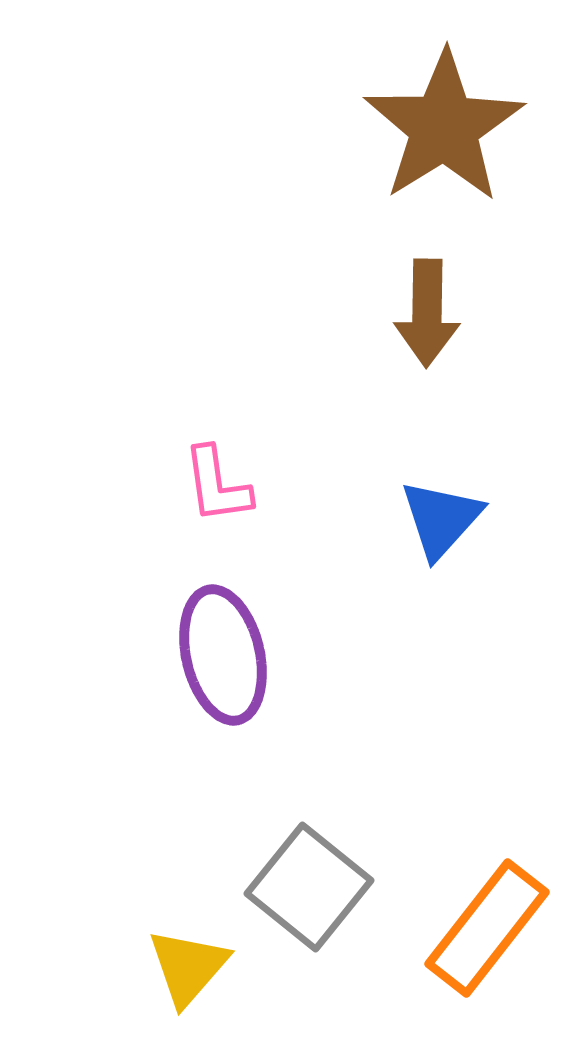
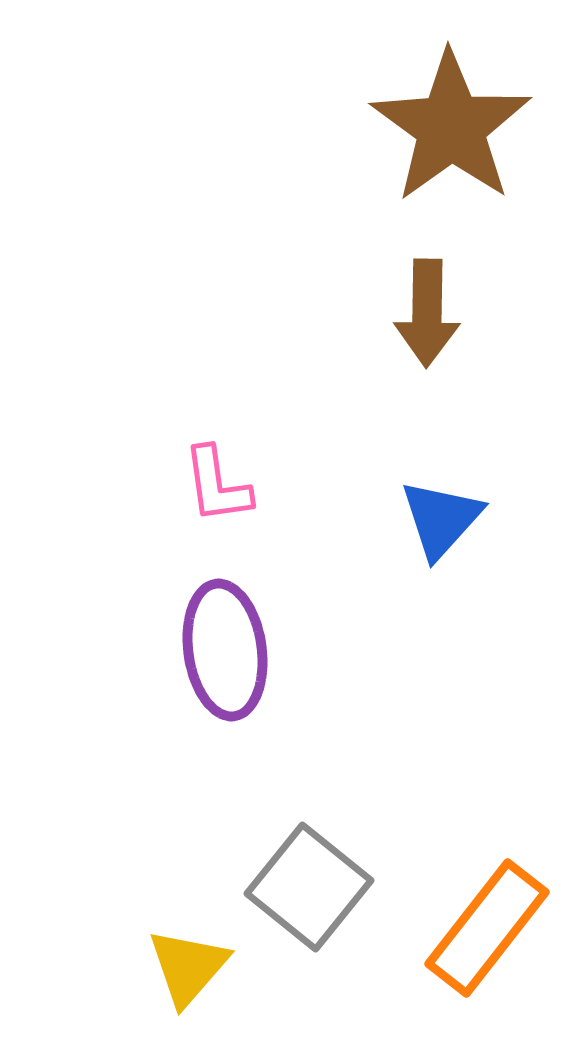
brown star: moved 7 px right; rotated 4 degrees counterclockwise
purple ellipse: moved 2 px right, 5 px up; rotated 5 degrees clockwise
